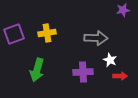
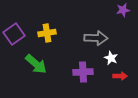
purple square: rotated 15 degrees counterclockwise
white star: moved 1 px right, 2 px up
green arrow: moved 1 px left, 6 px up; rotated 65 degrees counterclockwise
